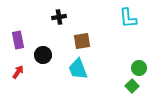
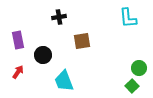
cyan trapezoid: moved 14 px left, 12 px down
